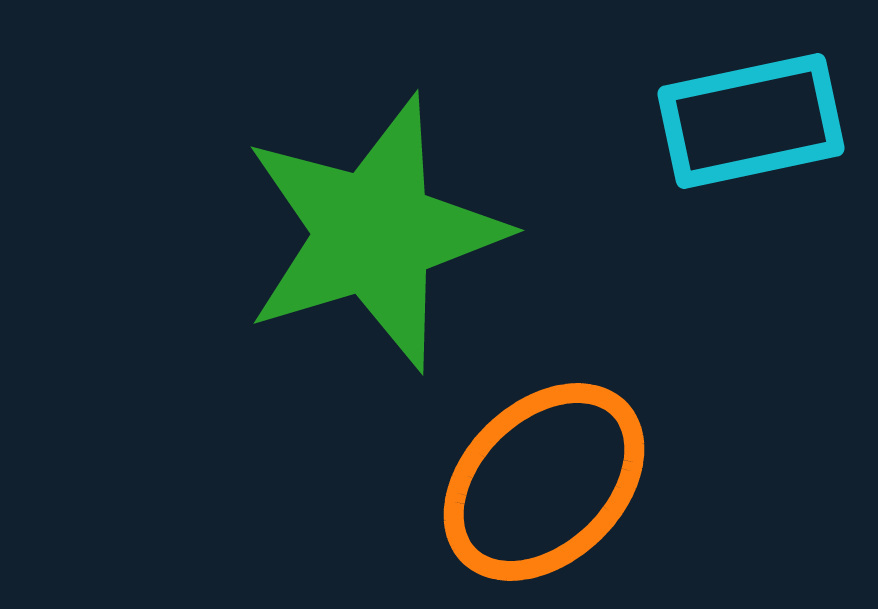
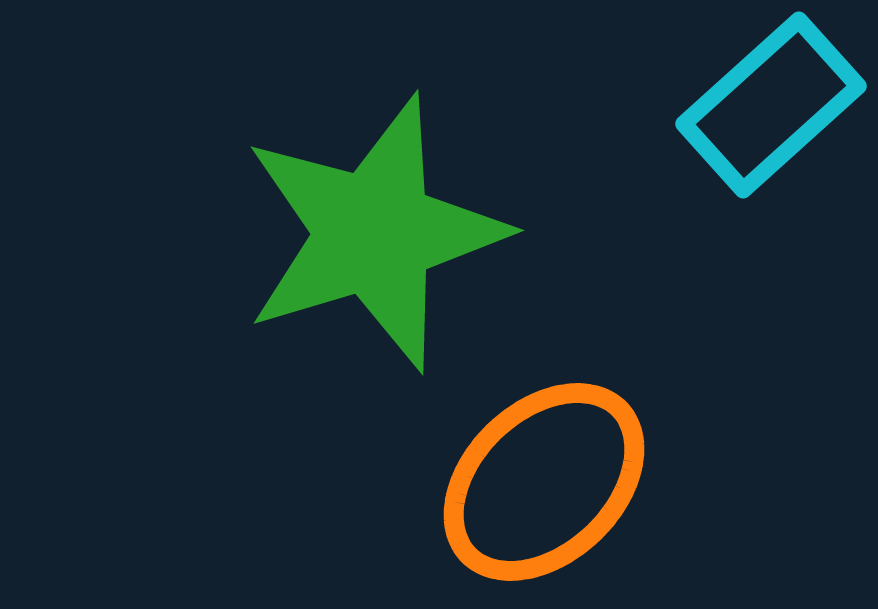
cyan rectangle: moved 20 px right, 16 px up; rotated 30 degrees counterclockwise
